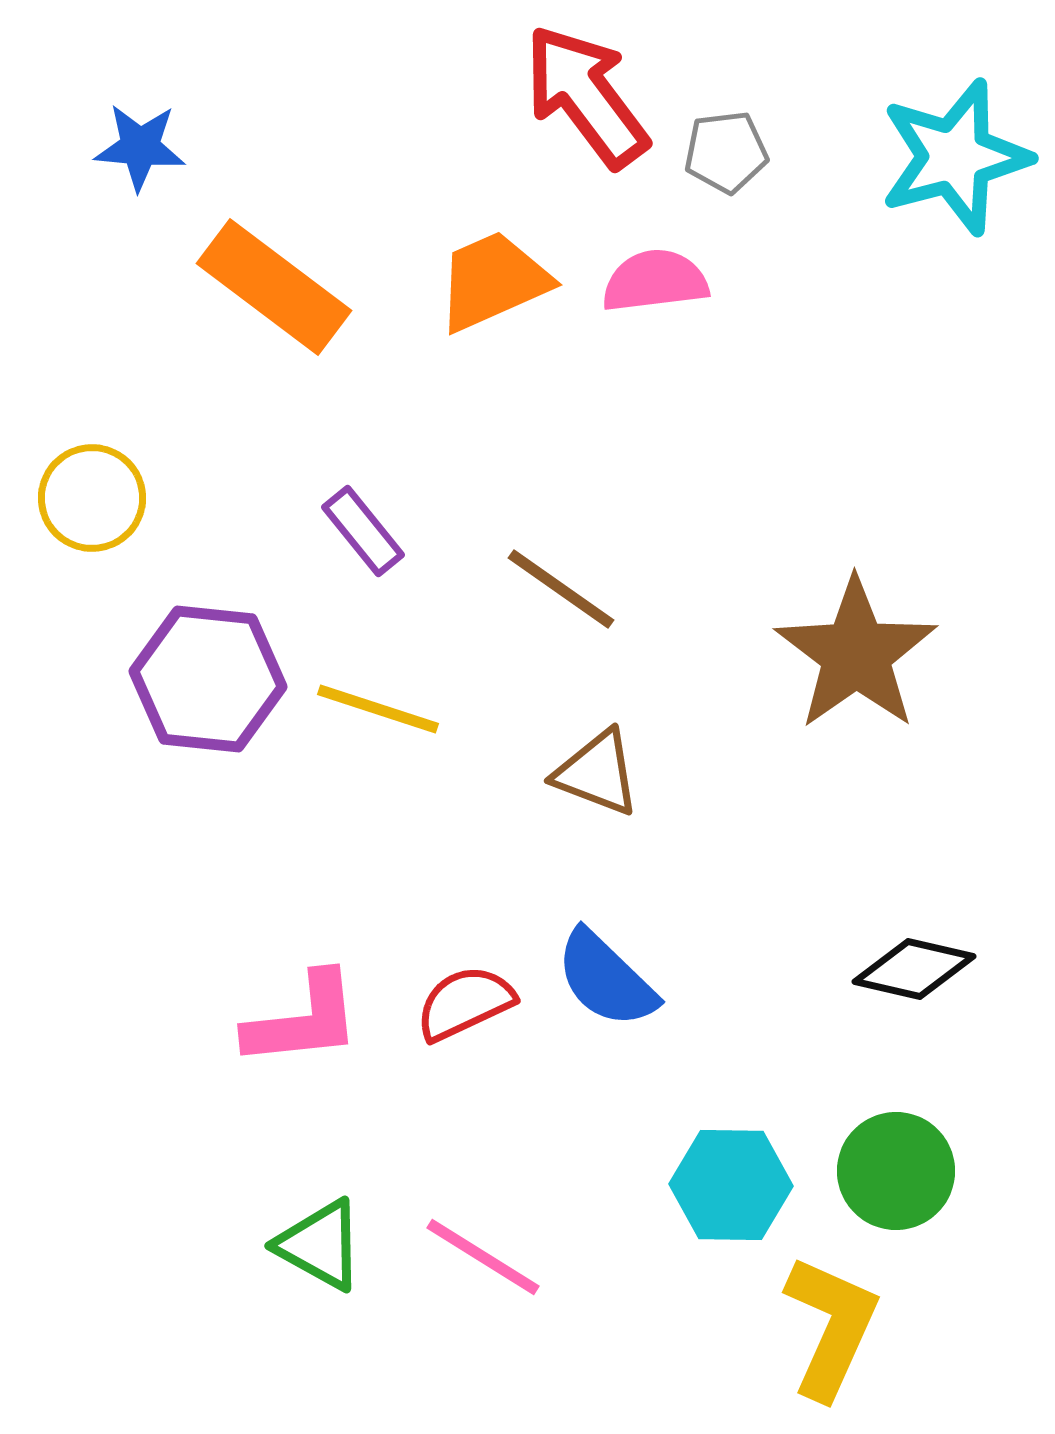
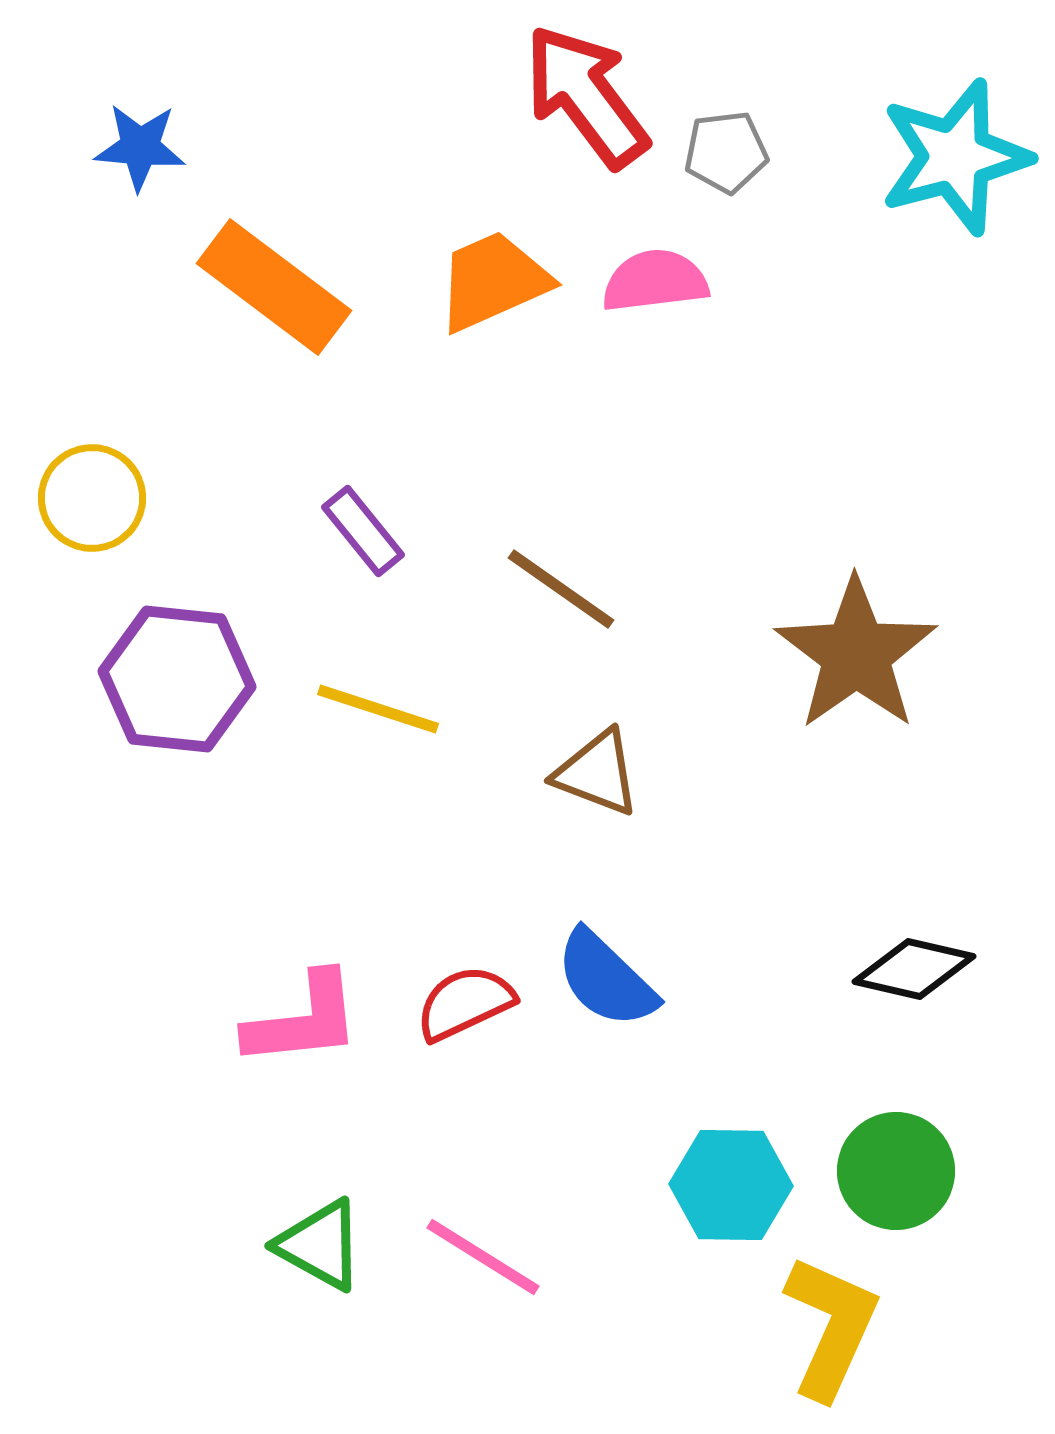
purple hexagon: moved 31 px left
